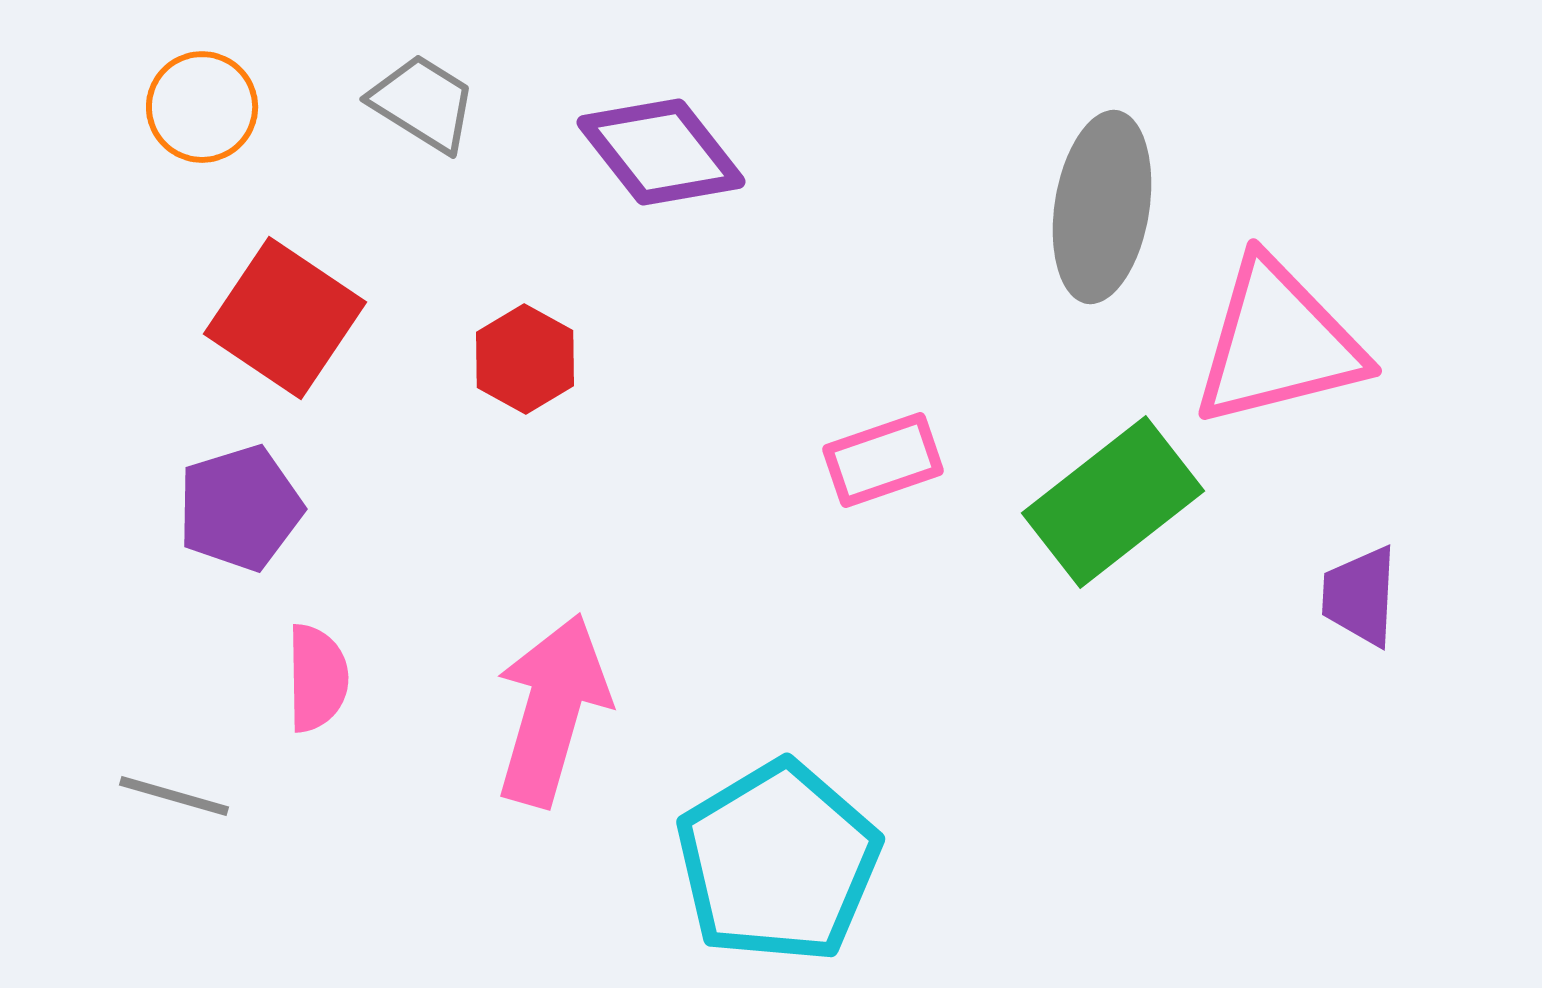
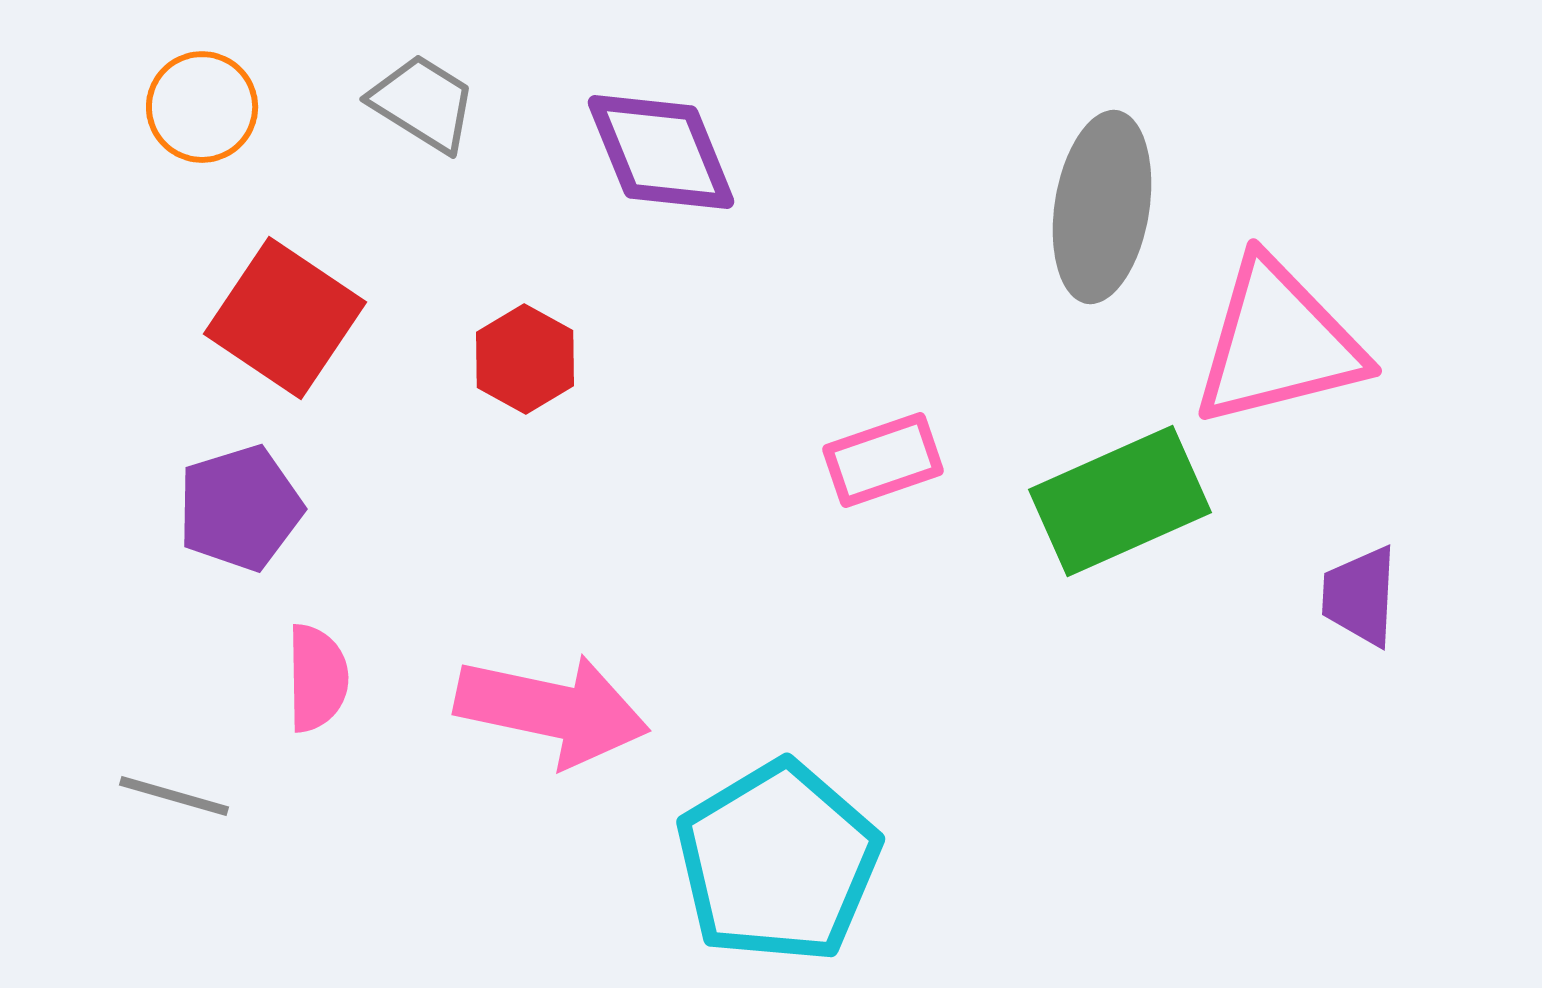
purple diamond: rotated 16 degrees clockwise
green rectangle: moved 7 px right, 1 px up; rotated 14 degrees clockwise
pink arrow: rotated 86 degrees clockwise
